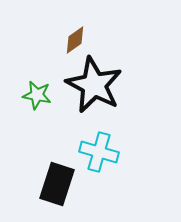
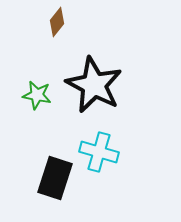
brown diamond: moved 18 px left, 18 px up; rotated 16 degrees counterclockwise
black rectangle: moved 2 px left, 6 px up
